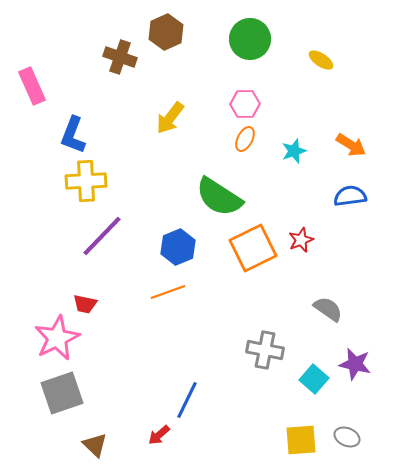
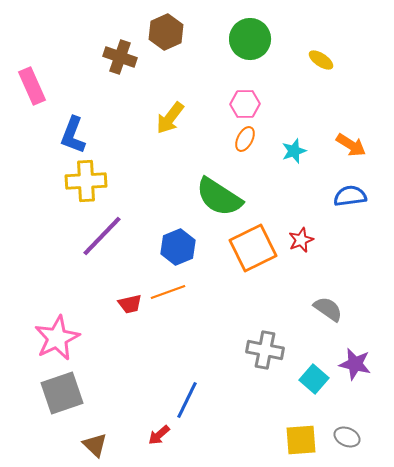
red trapezoid: moved 45 px right; rotated 25 degrees counterclockwise
